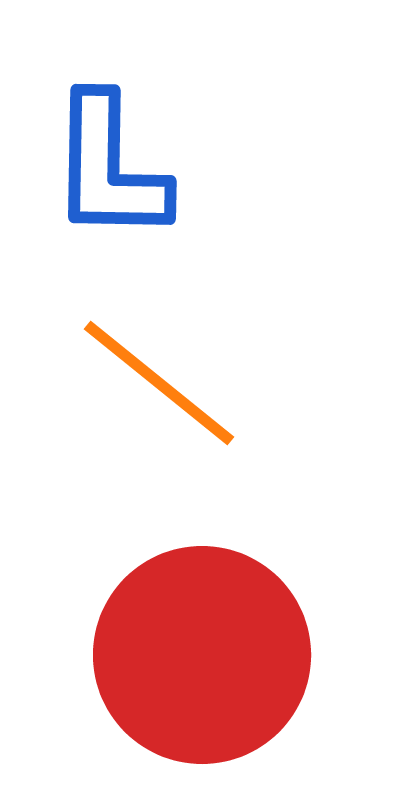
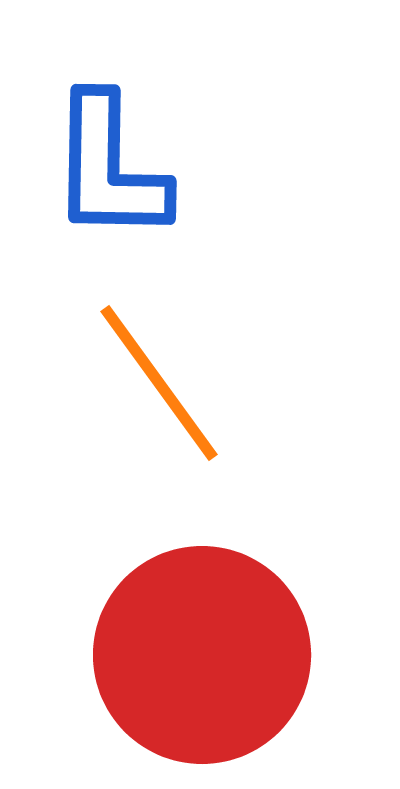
orange line: rotated 15 degrees clockwise
